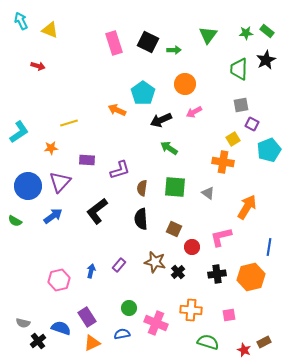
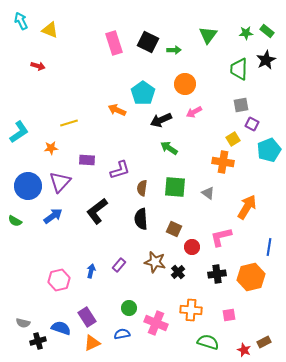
black cross at (38, 341): rotated 21 degrees clockwise
